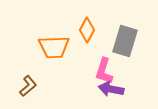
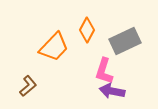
gray rectangle: rotated 48 degrees clockwise
orange trapezoid: rotated 44 degrees counterclockwise
purple arrow: moved 1 px right, 2 px down
